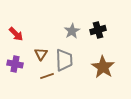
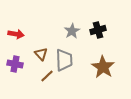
red arrow: rotated 35 degrees counterclockwise
brown triangle: rotated 16 degrees counterclockwise
brown line: rotated 24 degrees counterclockwise
